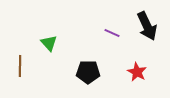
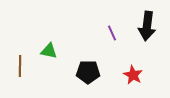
black arrow: rotated 32 degrees clockwise
purple line: rotated 42 degrees clockwise
green triangle: moved 8 px down; rotated 36 degrees counterclockwise
red star: moved 4 px left, 3 px down
